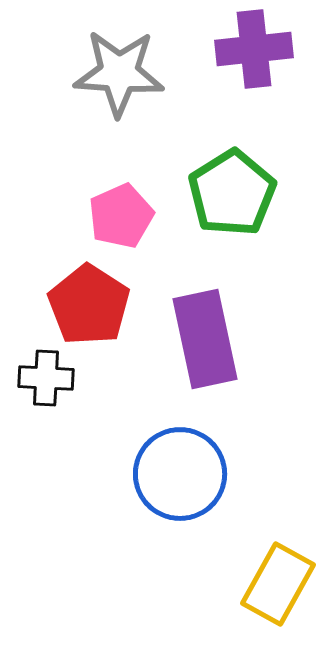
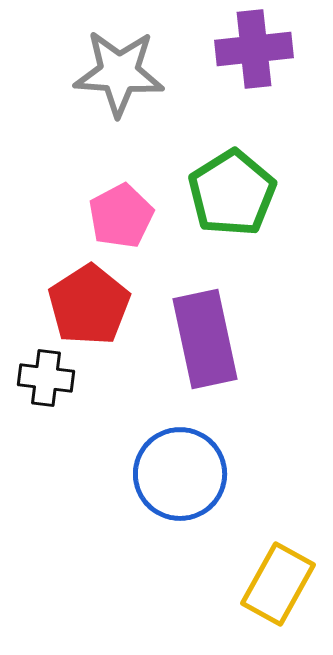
pink pentagon: rotated 4 degrees counterclockwise
red pentagon: rotated 6 degrees clockwise
black cross: rotated 4 degrees clockwise
